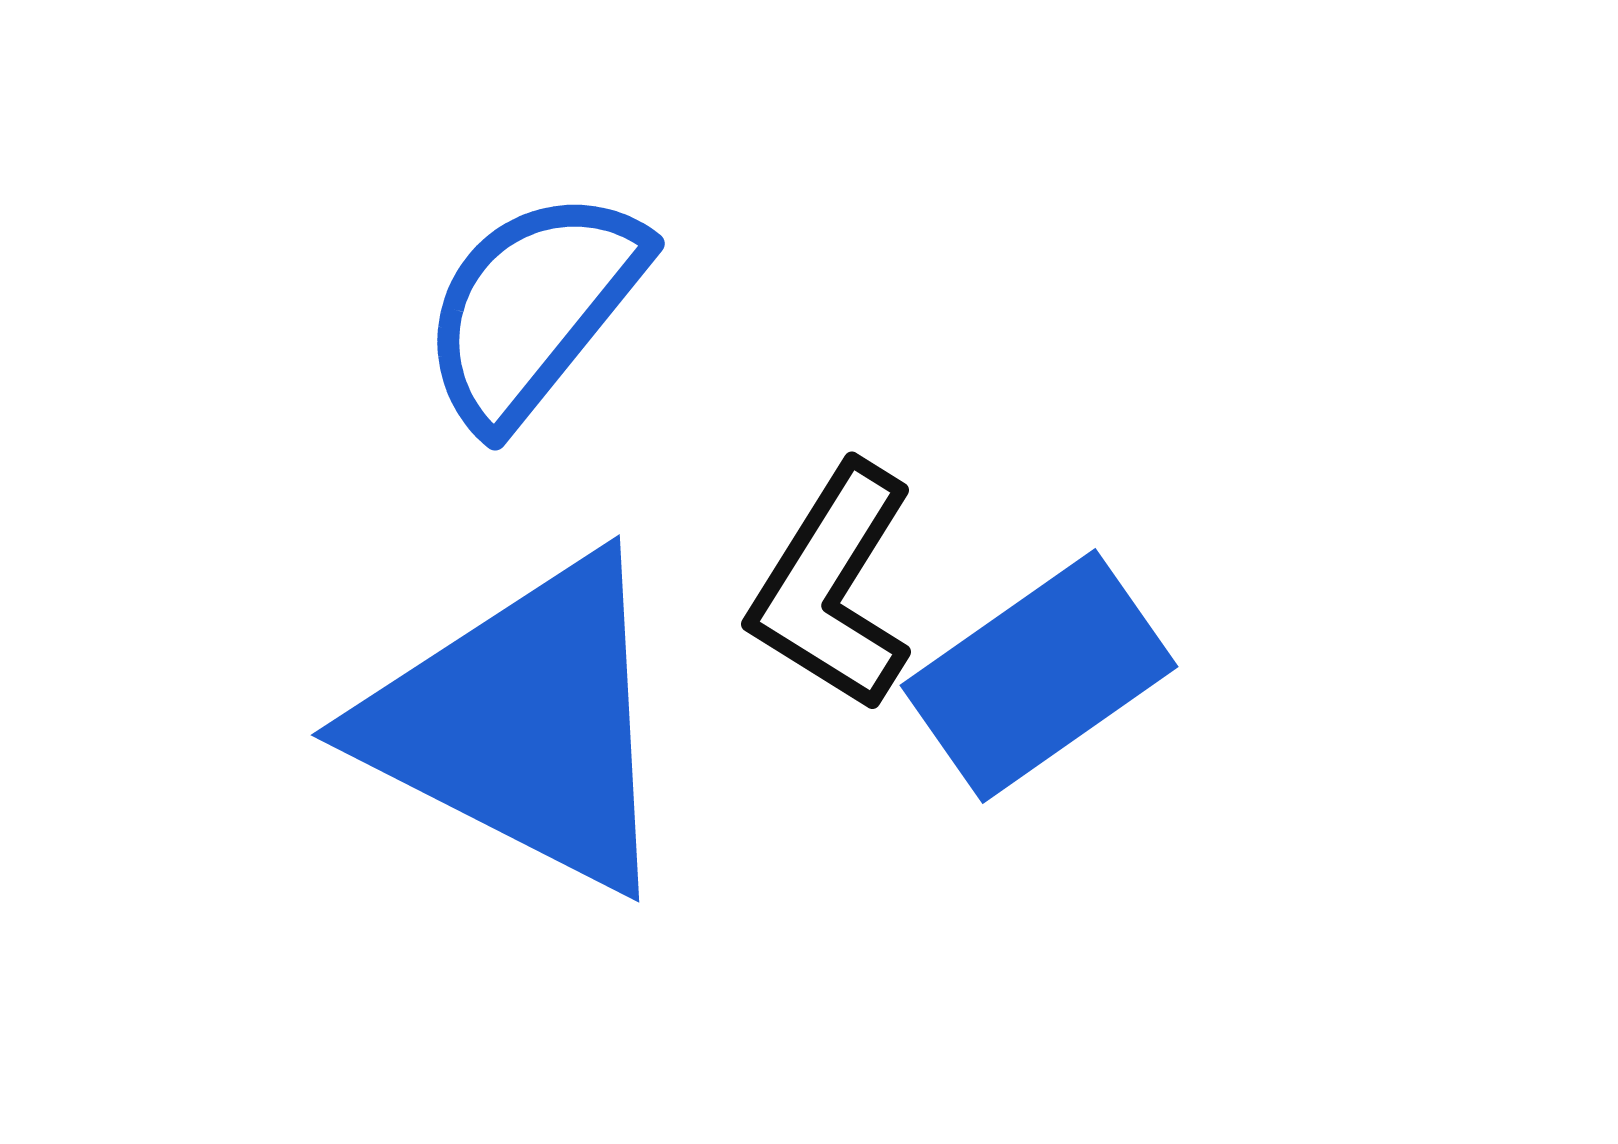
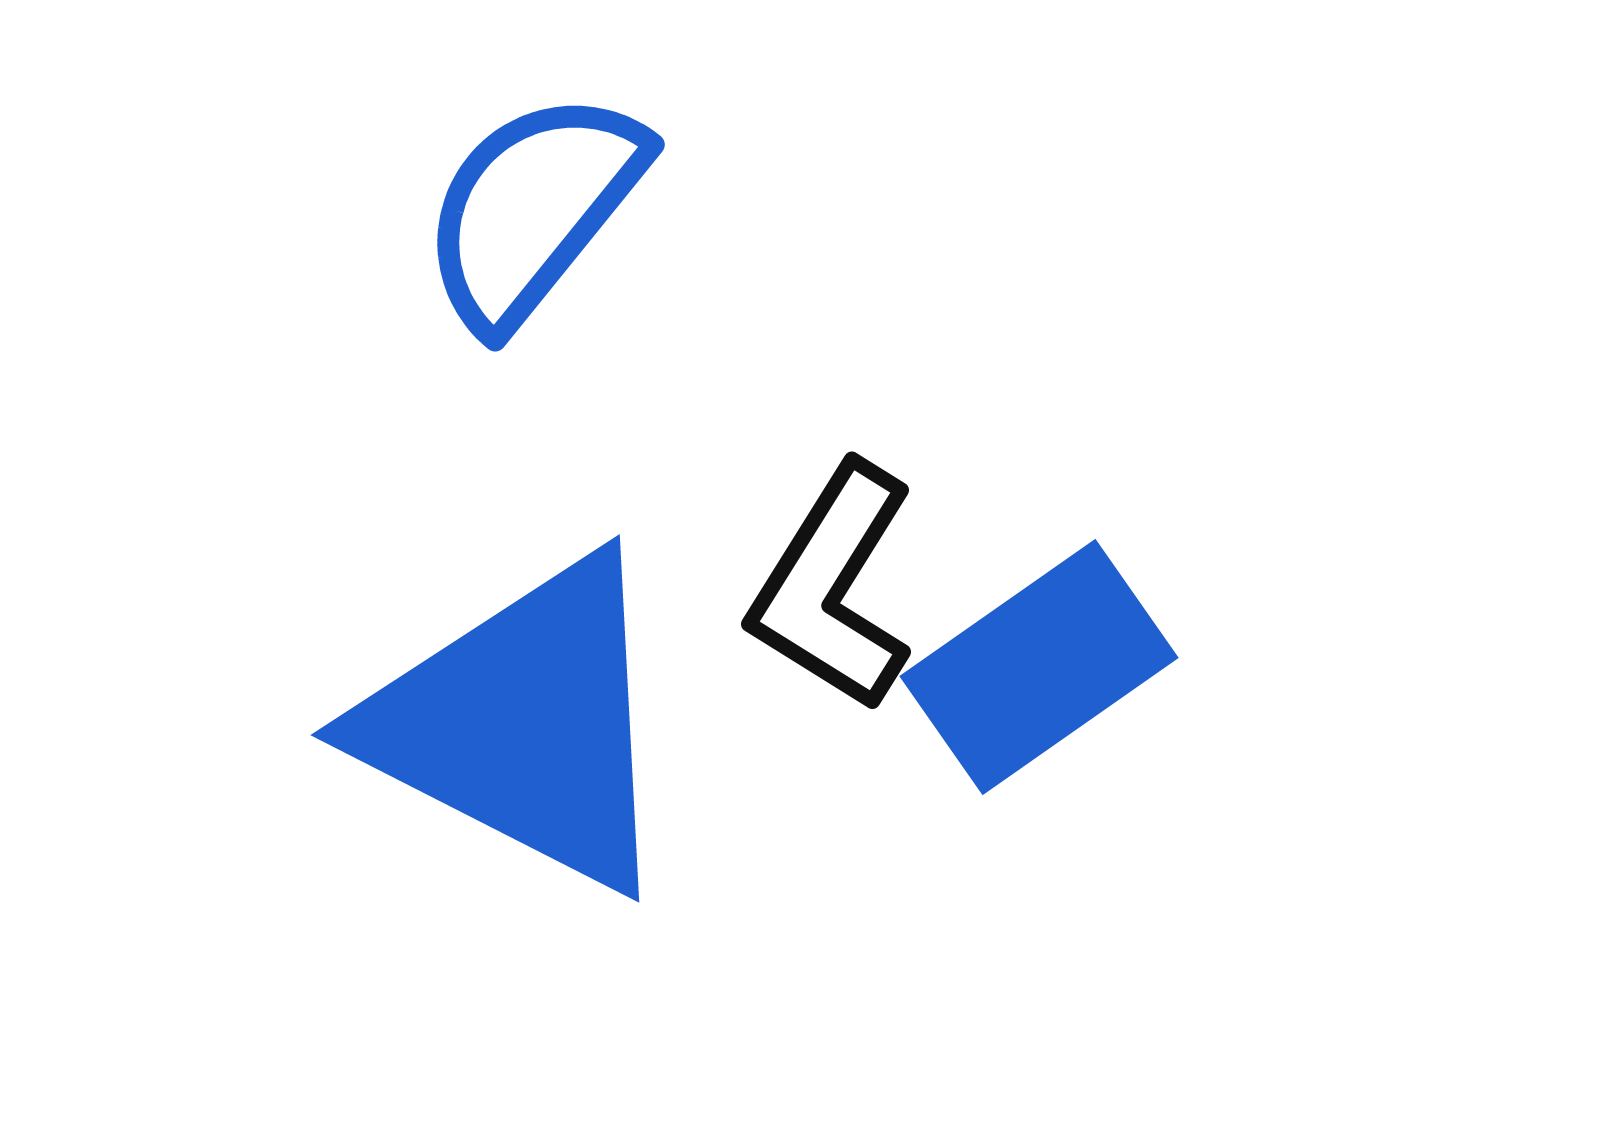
blue semicircle: moved 99 px up
blue rectangle: moved 9 px up
